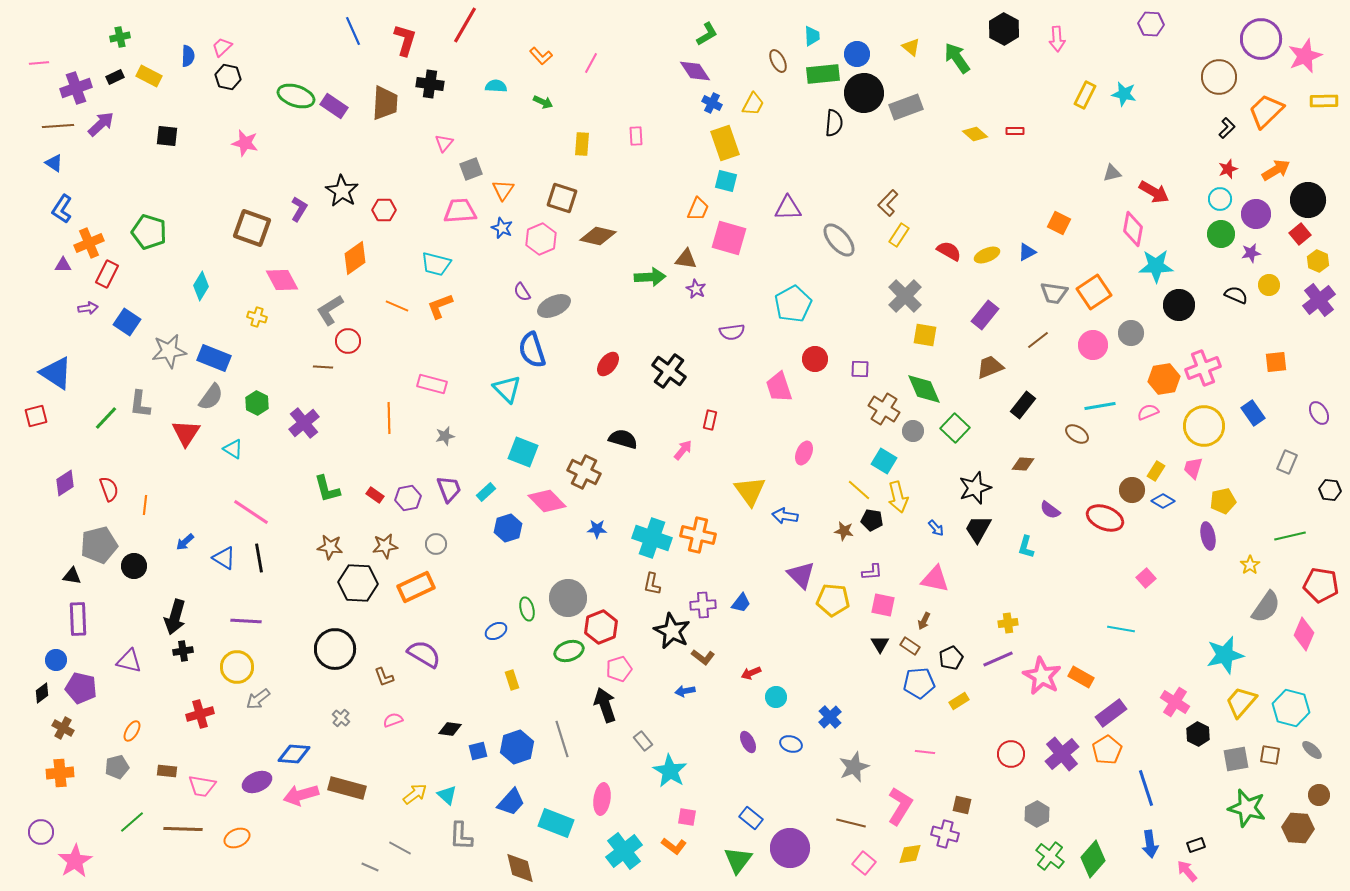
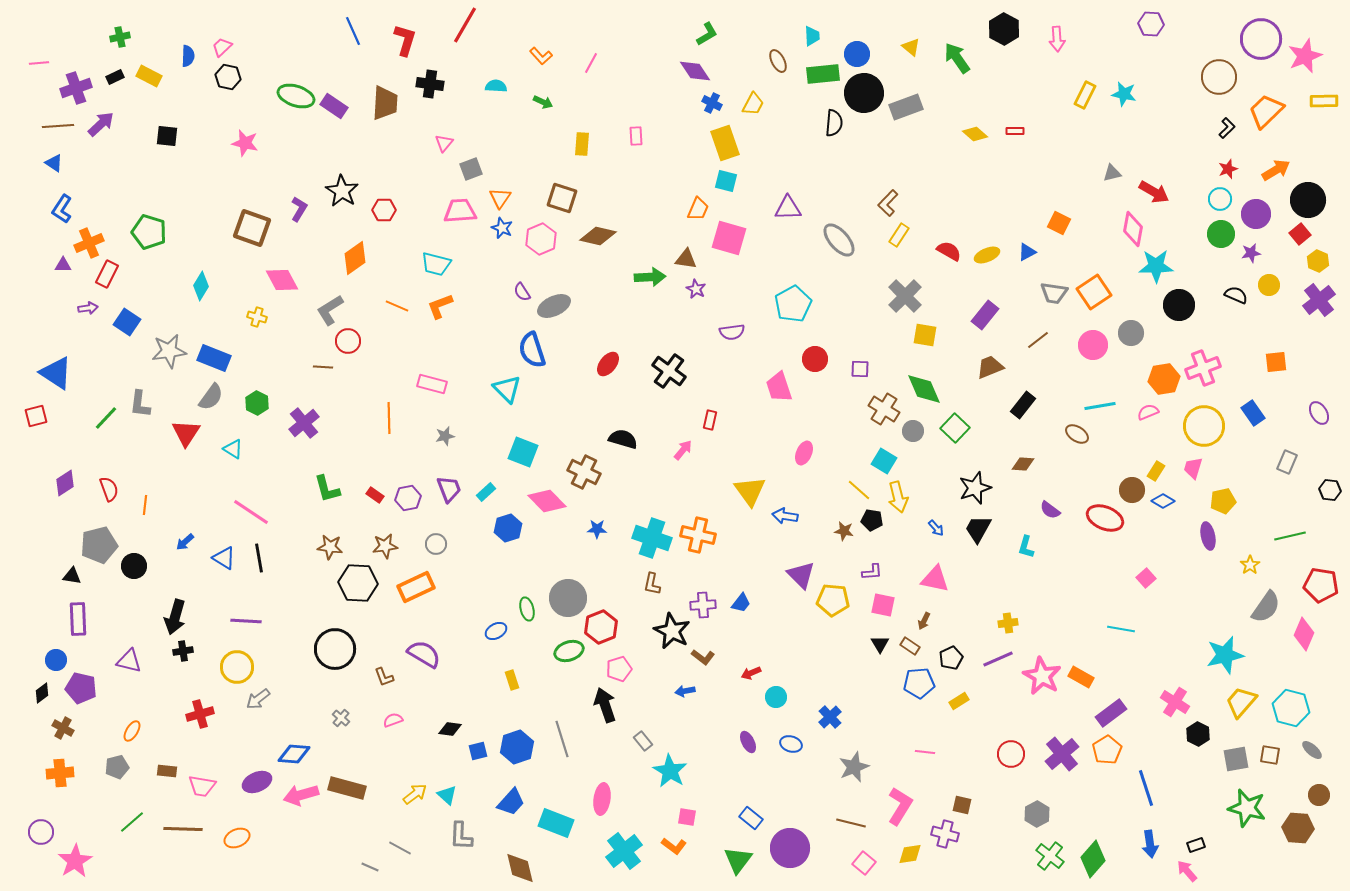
orange triangle at (503, 190): moved 3 px left, 8 px down
